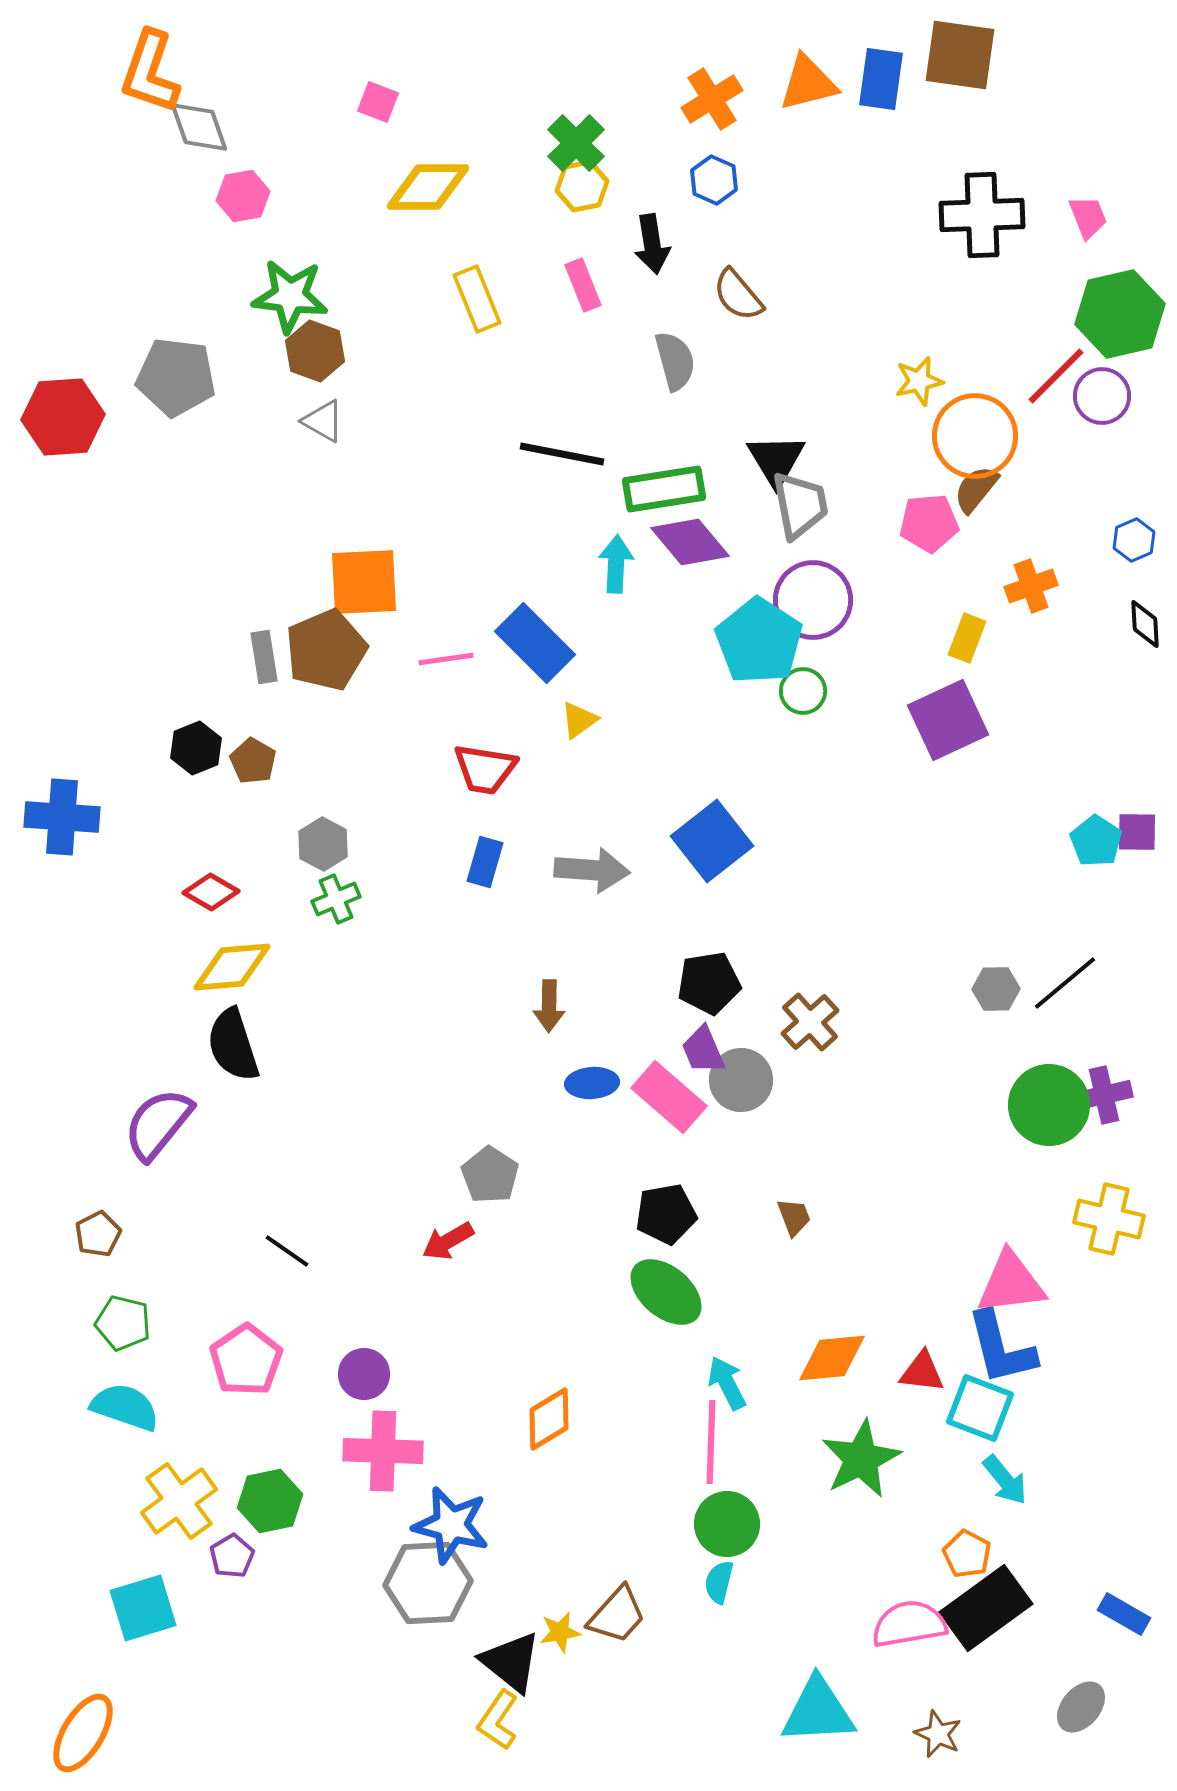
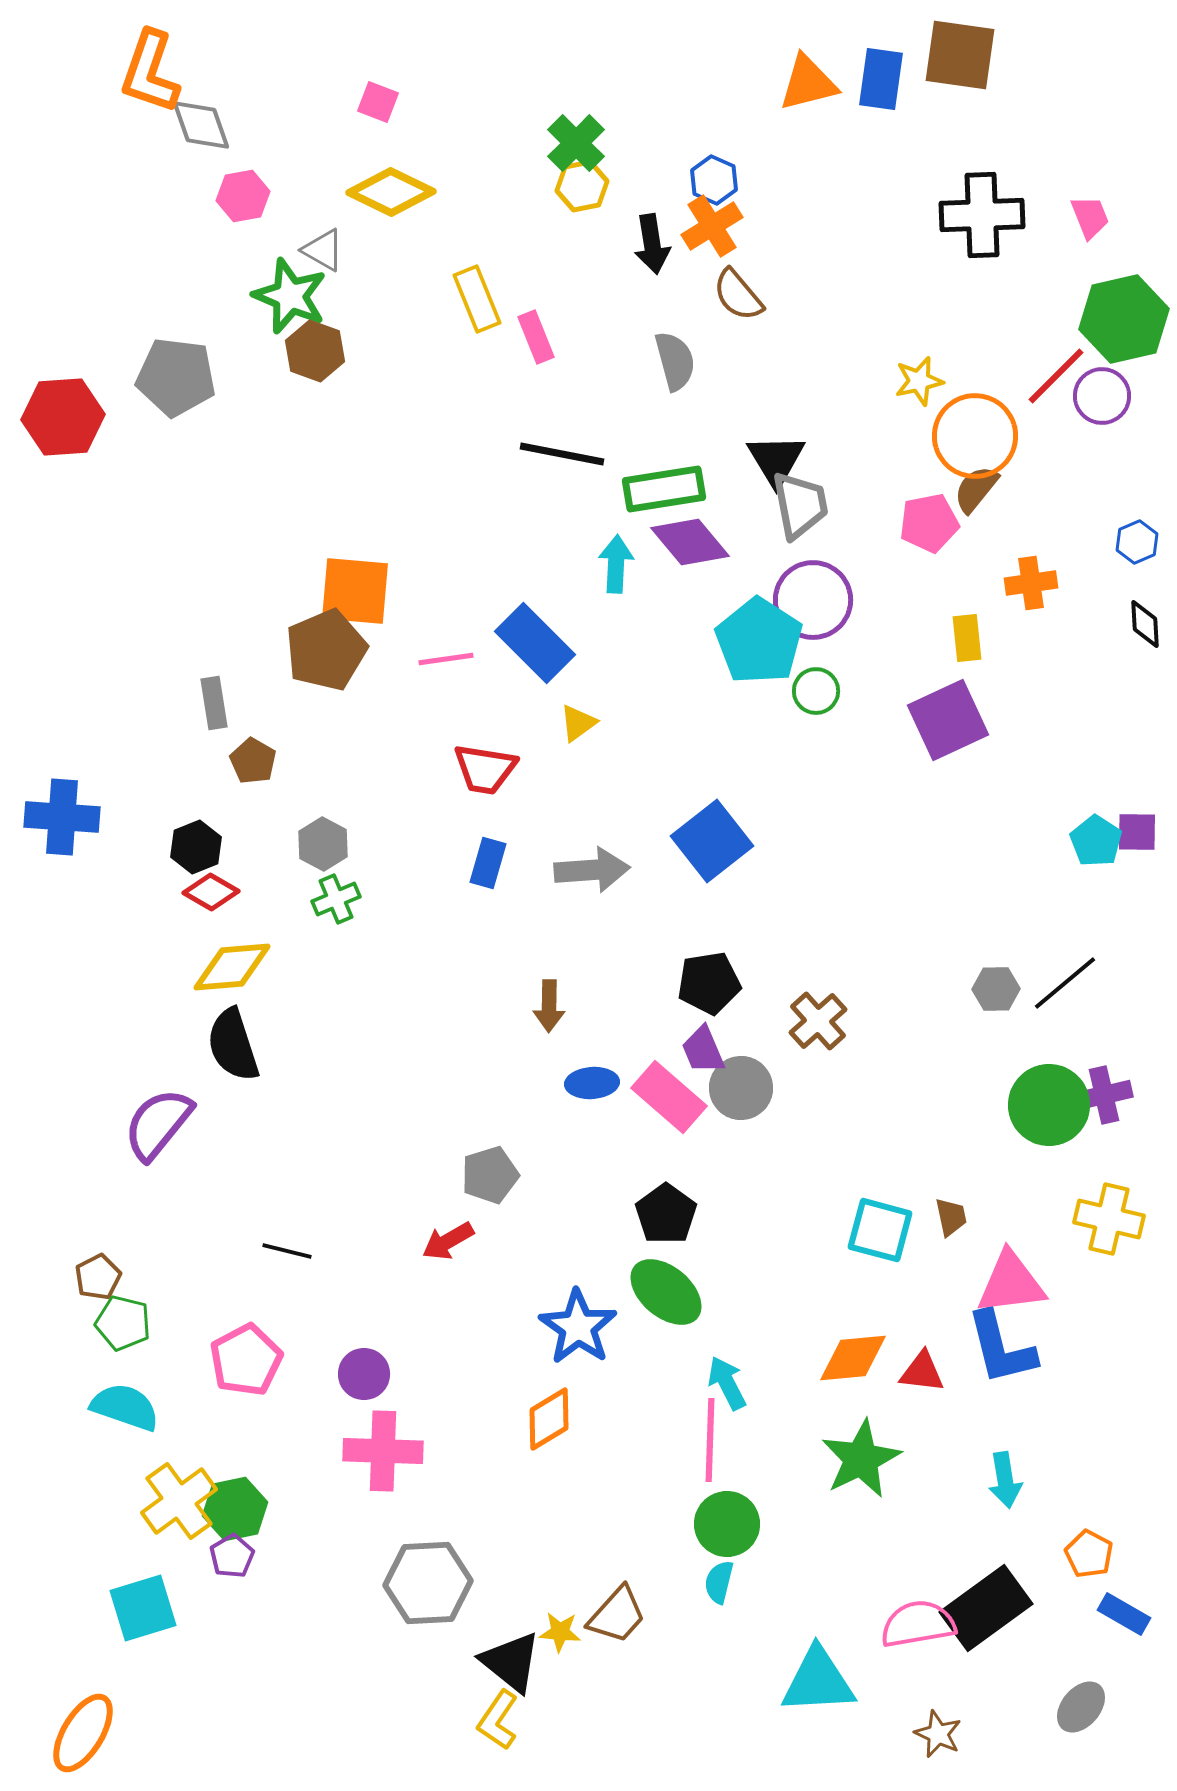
orange cross at (712, 99): moved 127 px down
gray diamond at (199, 127): moved 2 px right, 2 px up
yellow diamond at (428, 187): moved 37 px left, 5 px down; rotated 26 degrees clockwise
pink trapezoid at (1088, 217): moved 2 px right
pink rectangle at (583, 285): moved 47 px left, 52 px down
green star at (290, 296): rotated 16 degrees clockwise
green hexagon at (1120, 314): moved 4 px right, 5 px down
gray triangle at (323, 421): moved 171 px up
pink pentagon at (929, 523): rotated 6 degrees counterclockwise
blue hexagon at (1134, 540): moved 3 px right, 2 px down
orange square at (364, 582): moved 9 px left, 9 px down; rotated 8 degrees clockwise
orange cross at (1031, 586): moved 3 px up; rotated 12 degrees clockwise
yellow rectangle at (967, 638): rotated 27 degrees counterclockwise
gray rectangle at (264, 657): moved 50 px left, 46 px down
green circle at (803, 691): moved 13 px right
yellow triangle at (579, 720): moved 1 px left, 3 px down
black hexagon at (196, 748): moved 99 px down
blue rectangle at (485, 862): moved 3 px right, 1 px down
gray arrow at (592, 870): rotated 8 degrees counterclockwise
brown cross at (810, 1022): moved 8 px right, 1 px up
gray circle at (741, 1080): moved 8 px down
gray pentagon at (490, 1175): rotated 22 degrees clockwise
black pentagon at (666, 1214): rotated 26 degrees counterclockwise
brown trapezoid at (794, 1217): moved 157 px right; rotated 9 degrees clockwise
brown pentagon at (98, 1234): moved 43 px down
black line at (287, 1251): rotated 21 degrees counterclockwise
orange diamond at (832, 1358): moved 21 px right
pink pentagon at (246, 1360): rotated 6 degrees clockwise
cyan square at (980, 1408): moved 100 px left, 178 px up; rotated 6 degrees counterclockwise
pink line at (711, 1442): moved 1 px left, 2 px up
cyan arrow at (1005, 1480): rotated 30 degrees clockwise
green hexagon at (270, 1501): moved 35 px left, 8 px down
blue star at (451, 1525): moved 127 px right, 198 px up; rotated 20 degrees clockwise
orange pentagon at (967, 1554): moved 122 px right
pink semicircle at (909, 1624): moved 9 px right
yellow star at (560, 1632): rotated 15 degrees clockwise
cyan triangle at (818, 1711): moved 30 px up
